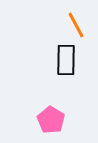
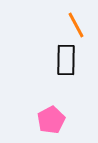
pink pentagon: rotated 12 degrees clockwise
